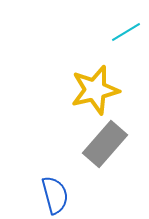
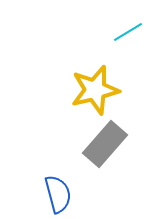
cyan line: moved 2 px right
blue semicircle: moved 3 px right, 1 px up
